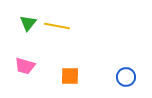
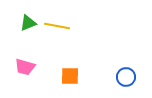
green triangle: rotated 30 degrees clockwise
pink trapezoid: moved 1 px down
